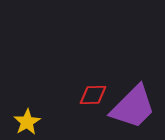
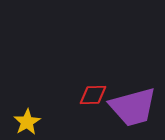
purple trapezoid: rotated 30 degrees clockwise
